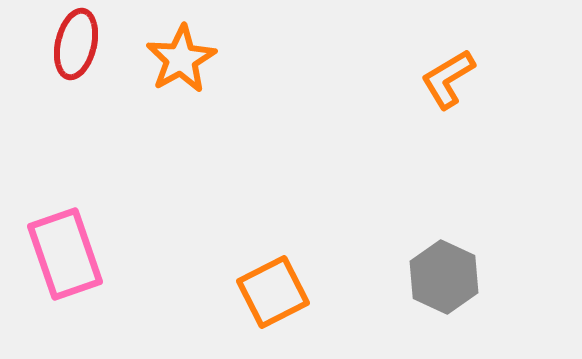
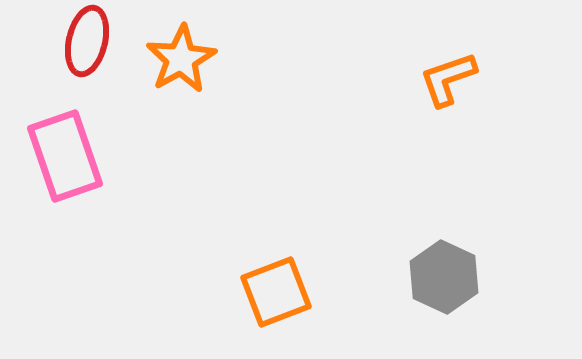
red ellipse: moved 11 px right, 3 px up
orange L-shape: rotated 12 degrees clockwise
pink rectangle: moved 98 px up
orange square: moved 3 px right; rotated 6 degrees clockwise
